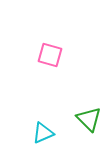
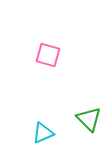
pink square: moved 2 px left
